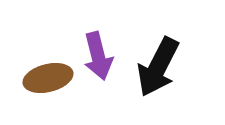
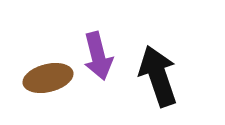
black arrow: moved 9 px down; rotated 134 degrees clockwise
